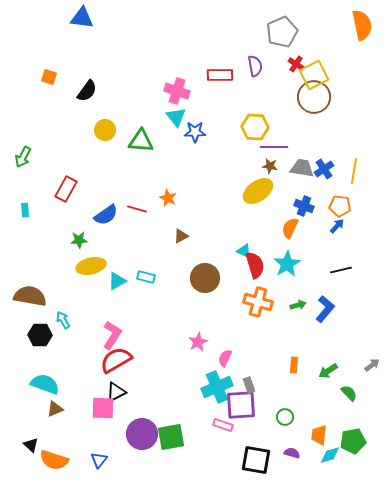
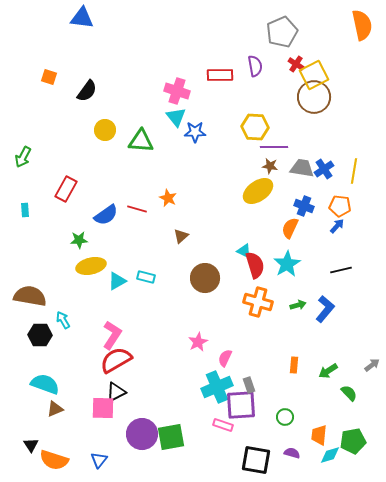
brown triangle at (181, 236): rotated 14 degrees counterclockwise
black triangle at (31, 445): rotated 14 degrees clockwise
